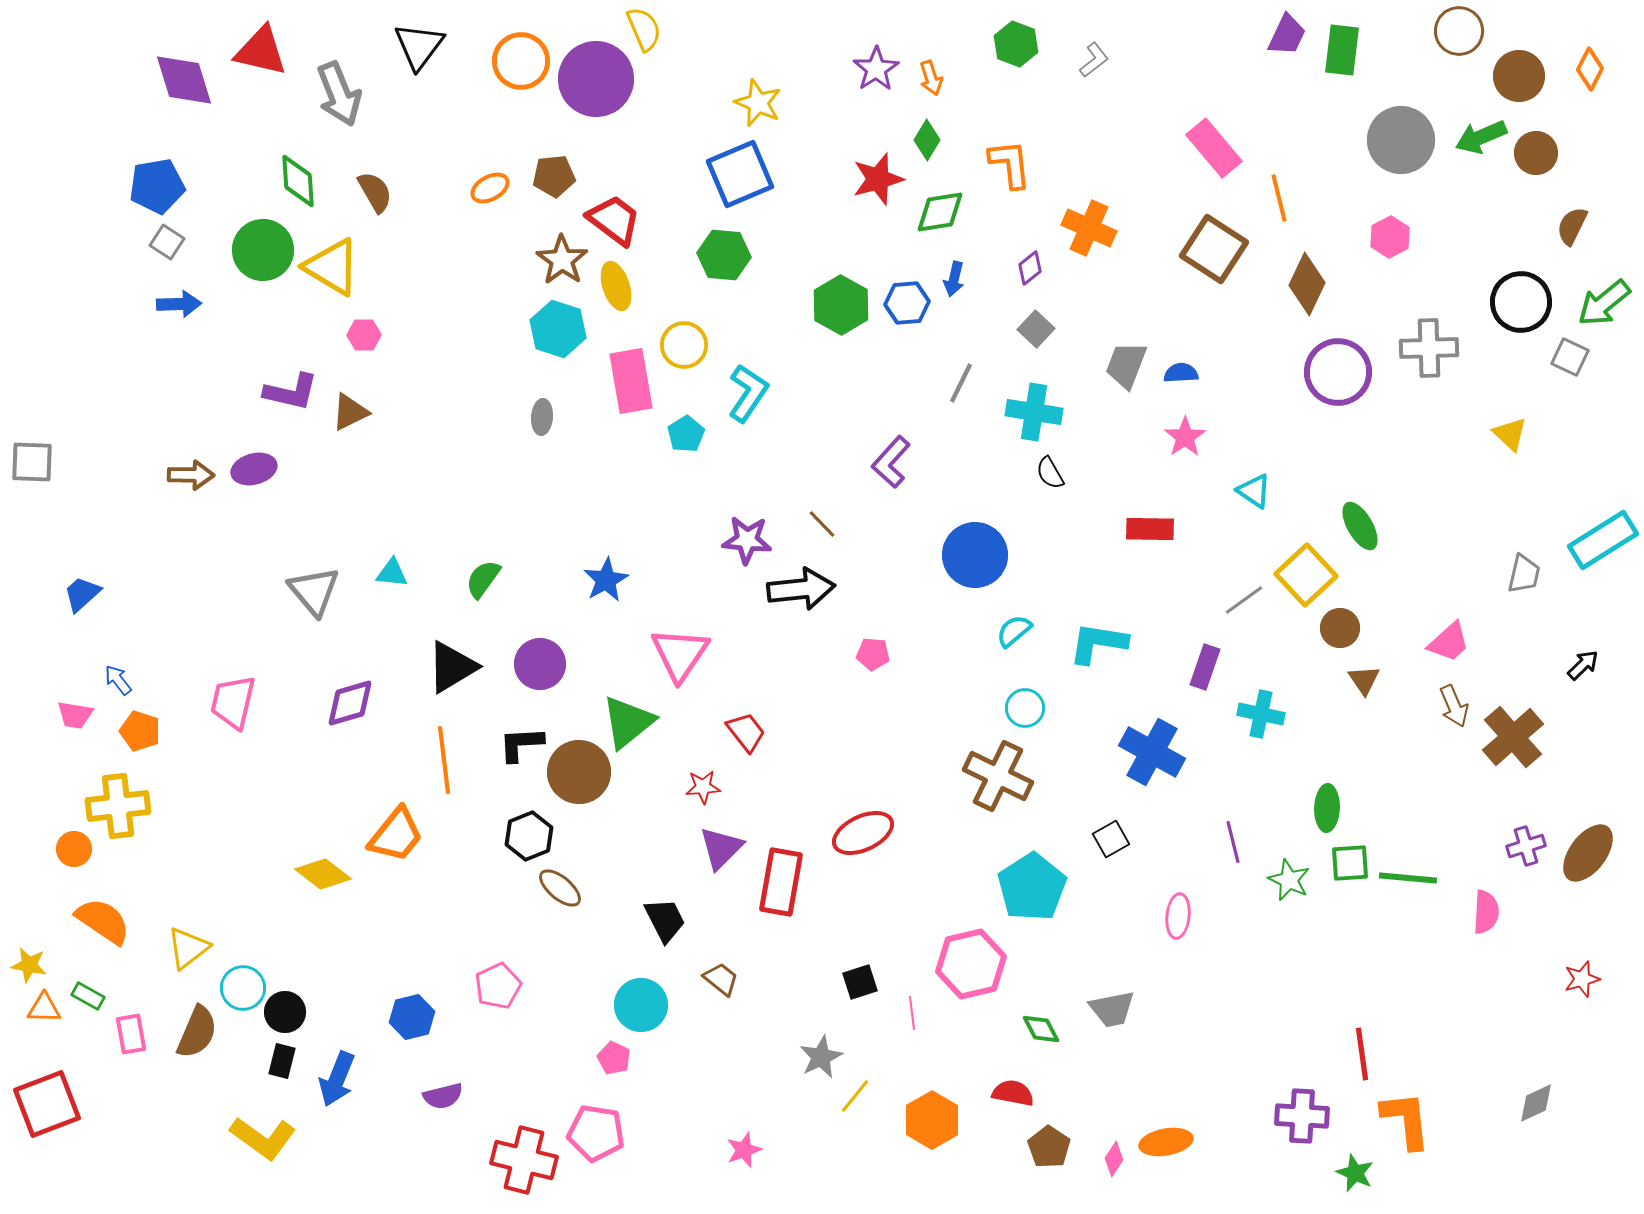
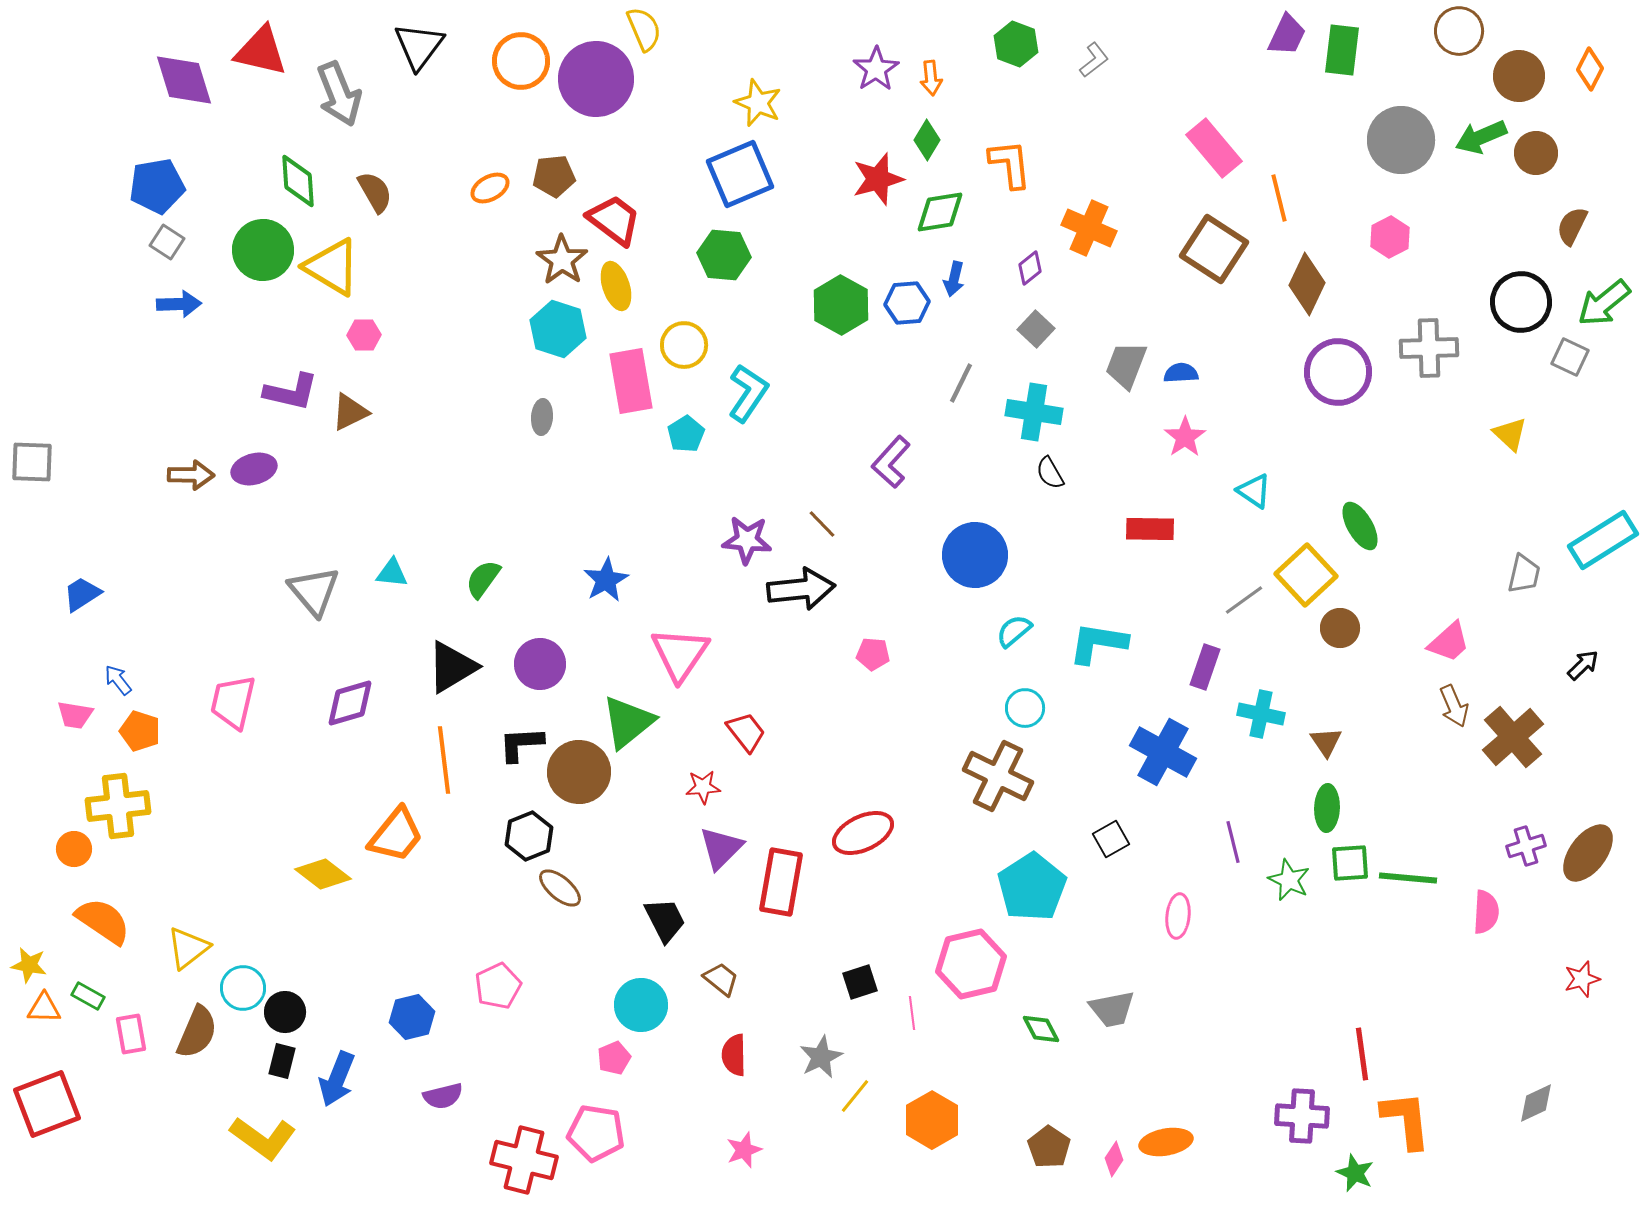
orange arrow at (931, 78): rotated 12 degrees clockwise
blue trapezoid at (82, 594): rotated 9 degrees clockwise
brown triangle at (1364, 680): moved 38 px left, 62 px down
blue cross at (1152, 752): moved 11 px right
pink pentagon at (614, 1058): rotated 24 degrees clockwise
red semicircle at (1013, 1093): moved 279 px left, 38 px up; rotated 102 degrees counterclockwise
